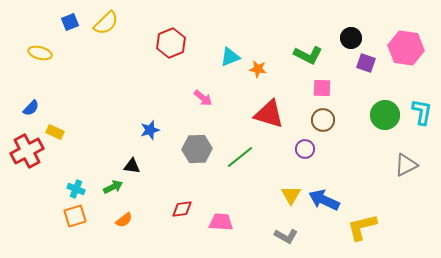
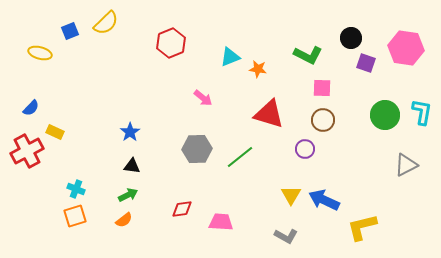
blue square: moved 9 px down
blue star: moved 20 px left, 2 px down; rotated 18 degrees counterclockwise
green arrow: moved 15 px right, 8 px down
